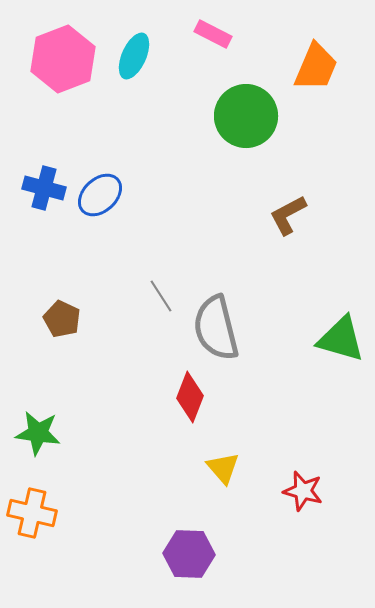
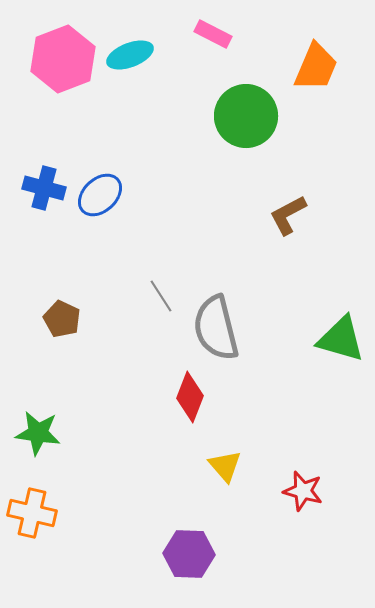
cyan ellipse: moved 4 px left, 1 px up; rotated 45 degrees clockwise
yellow triangle: moved 2 px right, 2 px up
